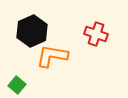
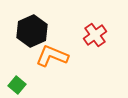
red cross: moved 1 px left, 1 px down; rotated 35 degrees clockwise
orange L-shape: rotated 12 degrees clockwise
